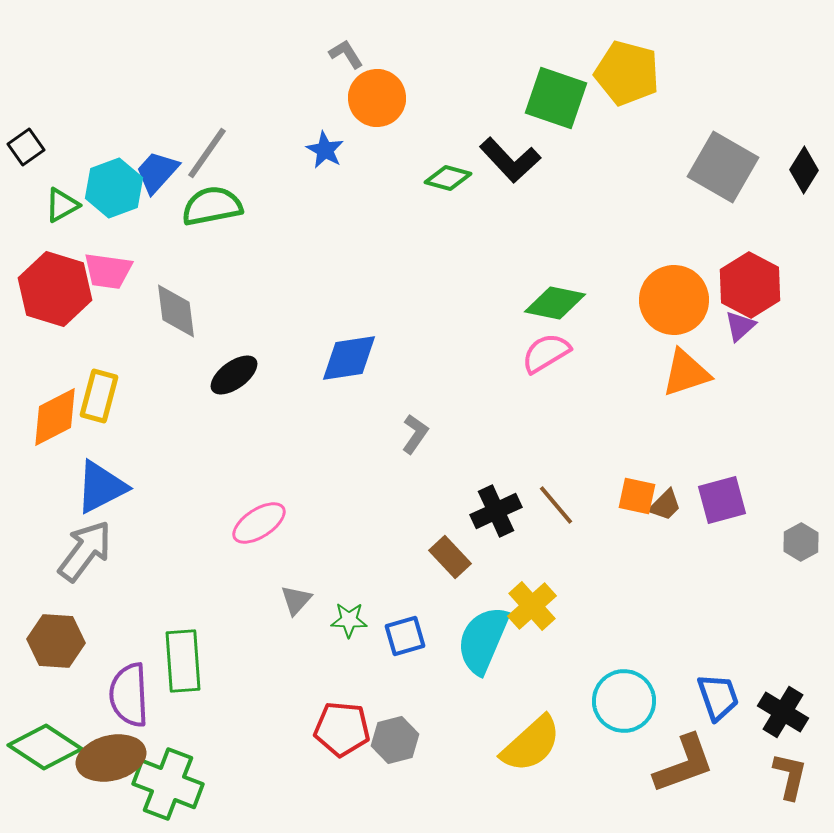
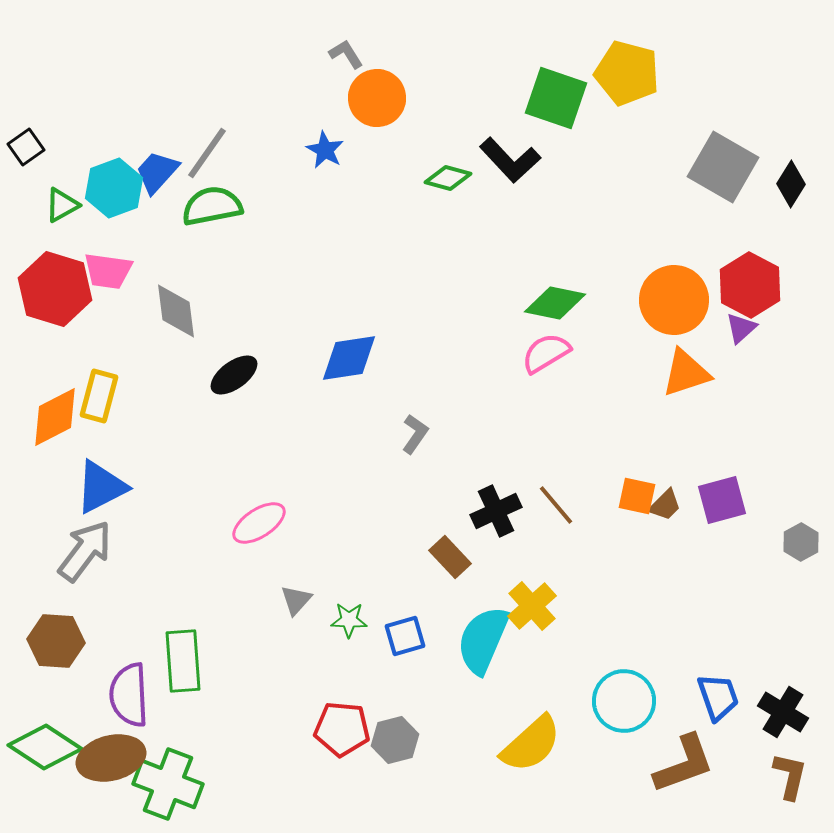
black diamond at (804, 170): moved 13 px left, 14 px down
purple triangle at (740, 326): moved 1 px right, 2 px down
